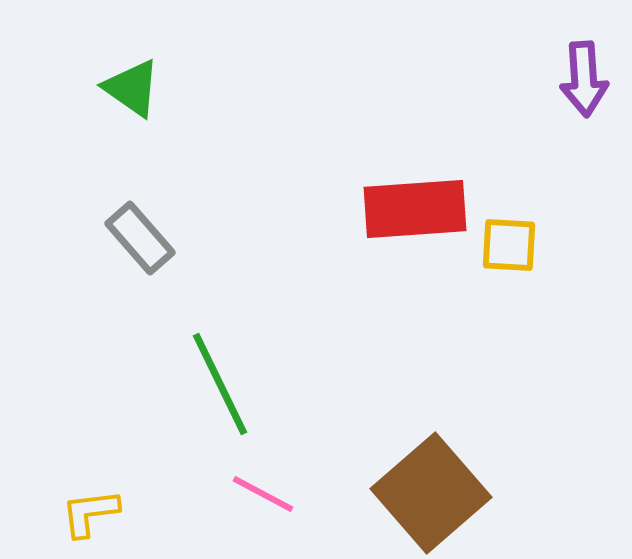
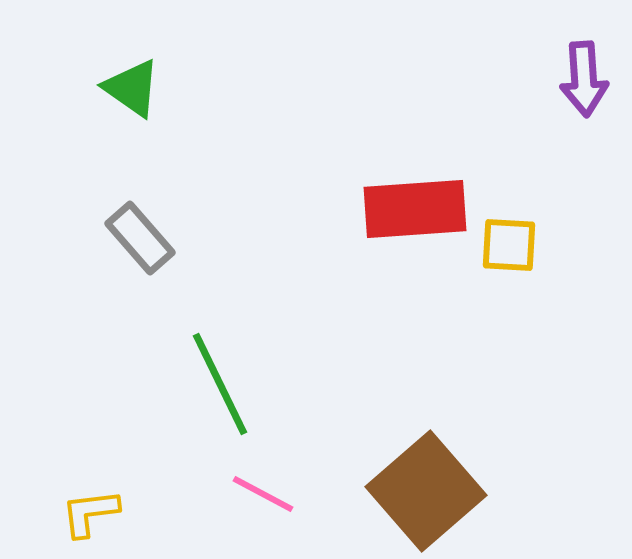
brown square: moved 5 px left, 2 px up
